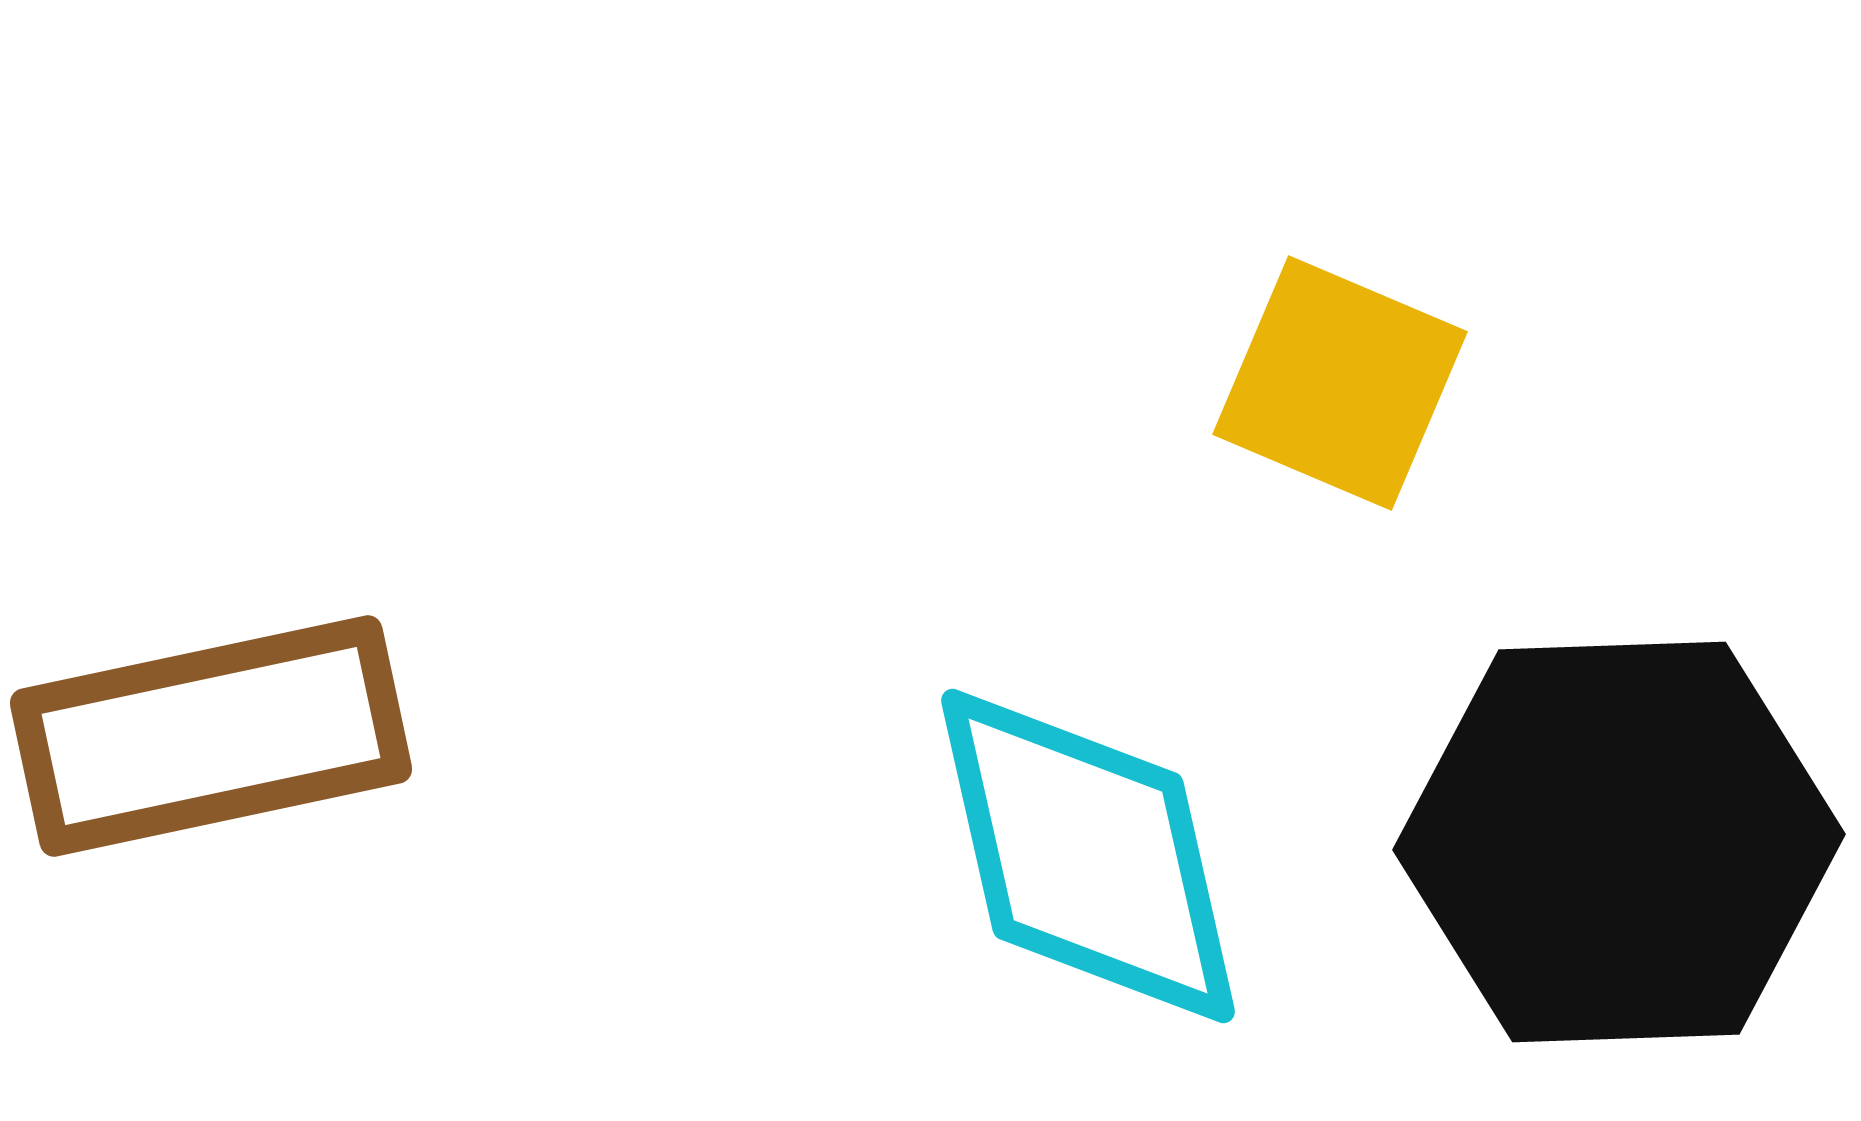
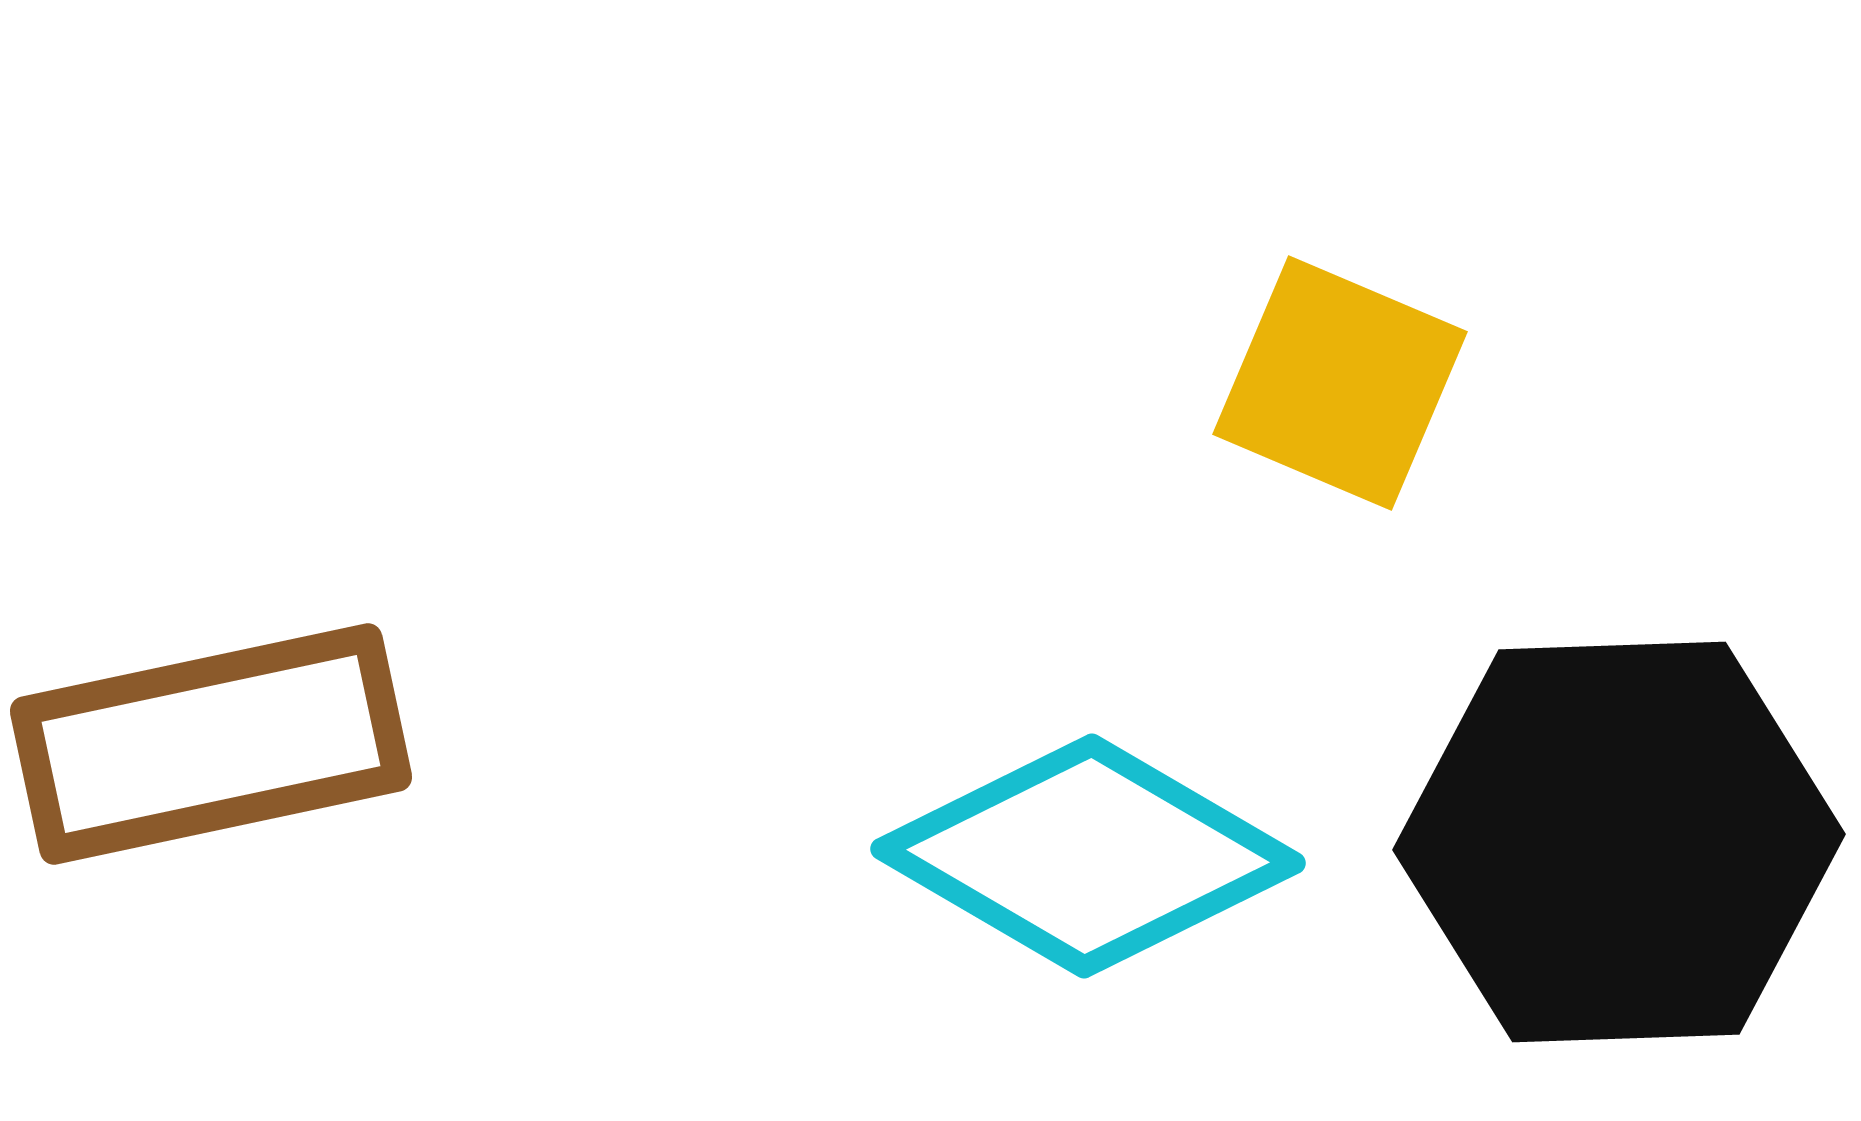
brown rectangle: moved 8 px down
cyan diamond: rotated 47 degrees counterclockwise
